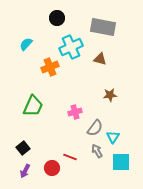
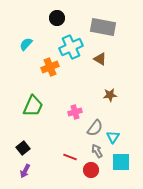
brown triangle: rotated 16 degrees clockwise
red circle: moved 39 px right, 2 px down
